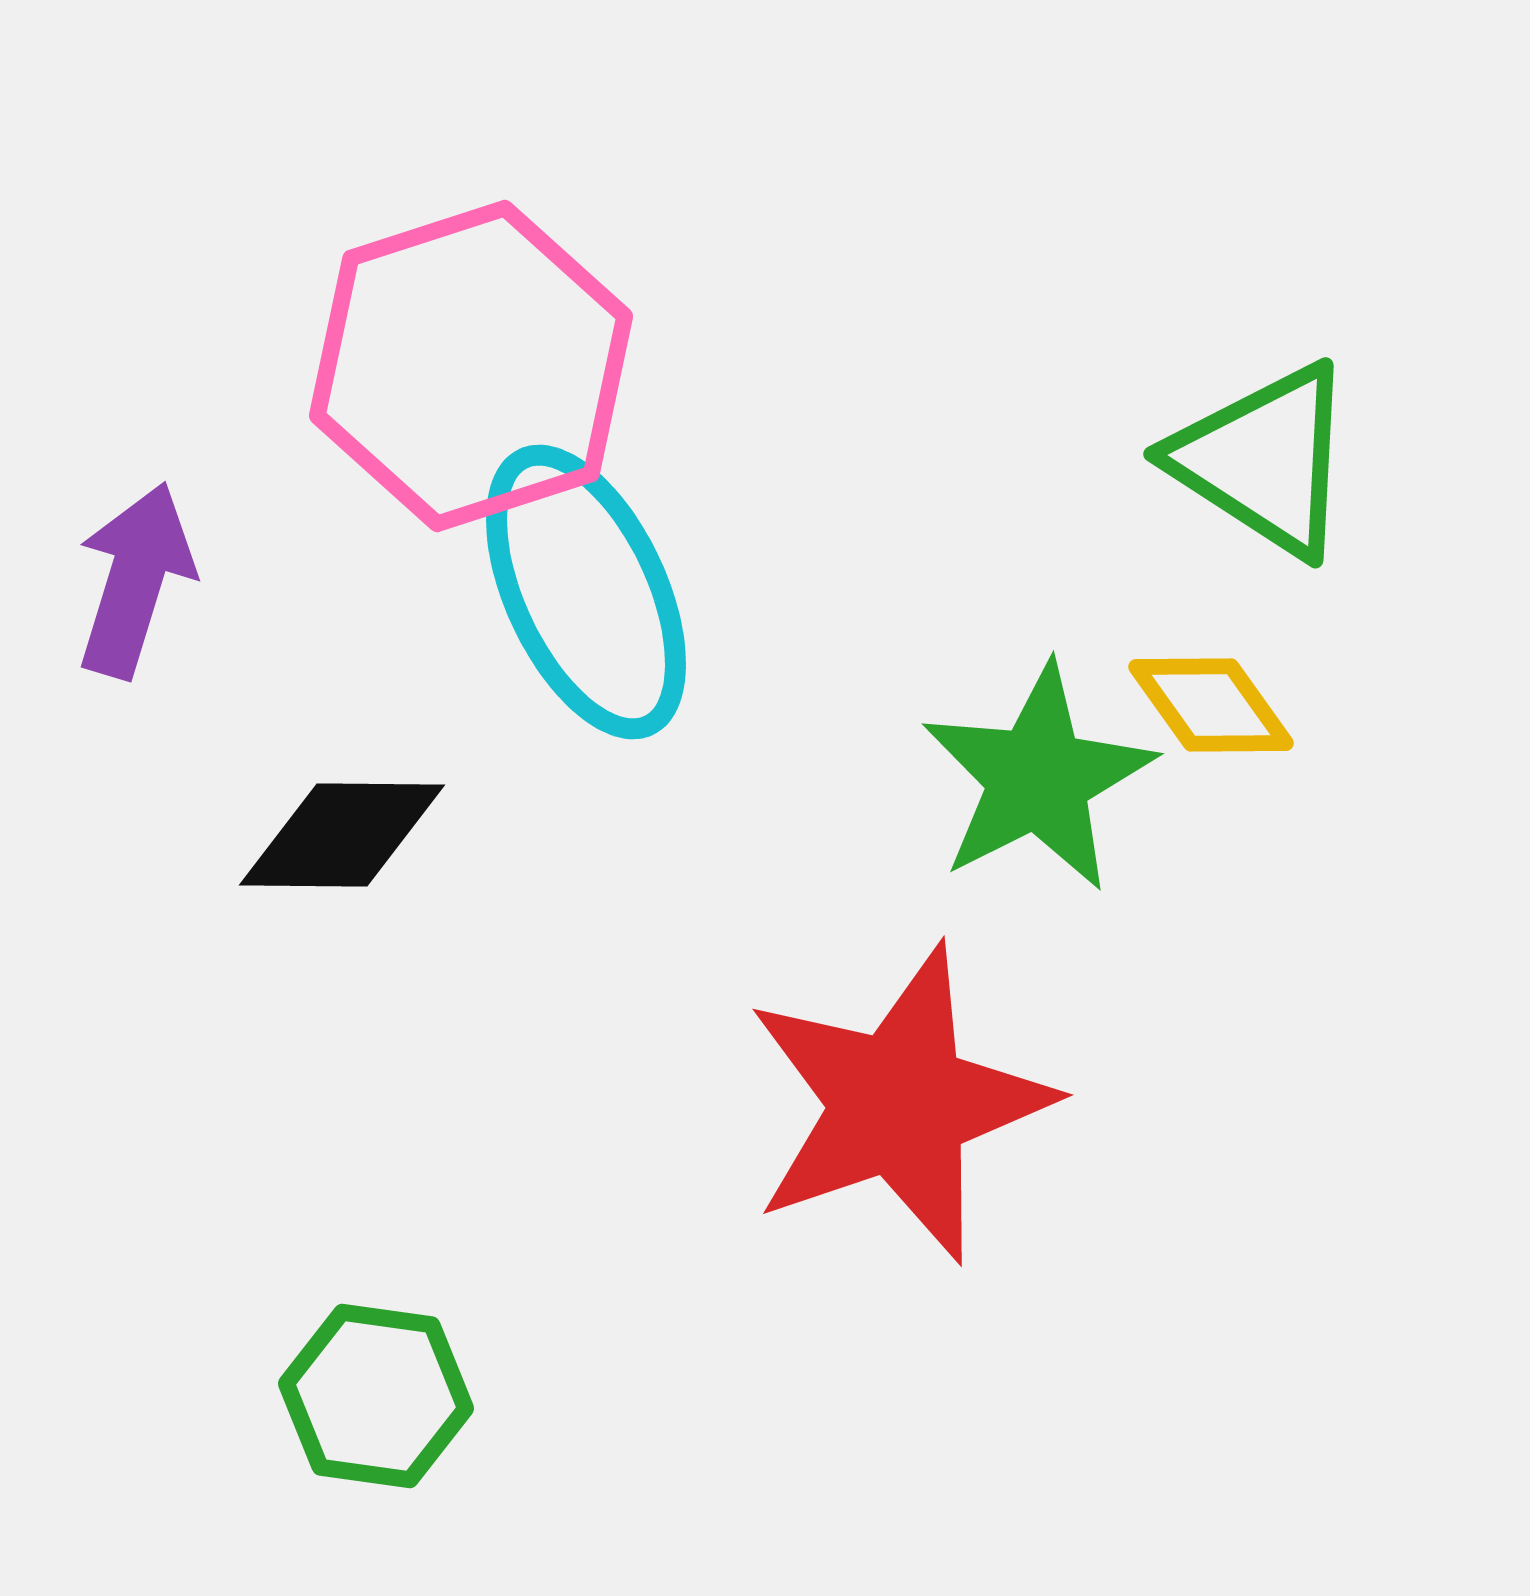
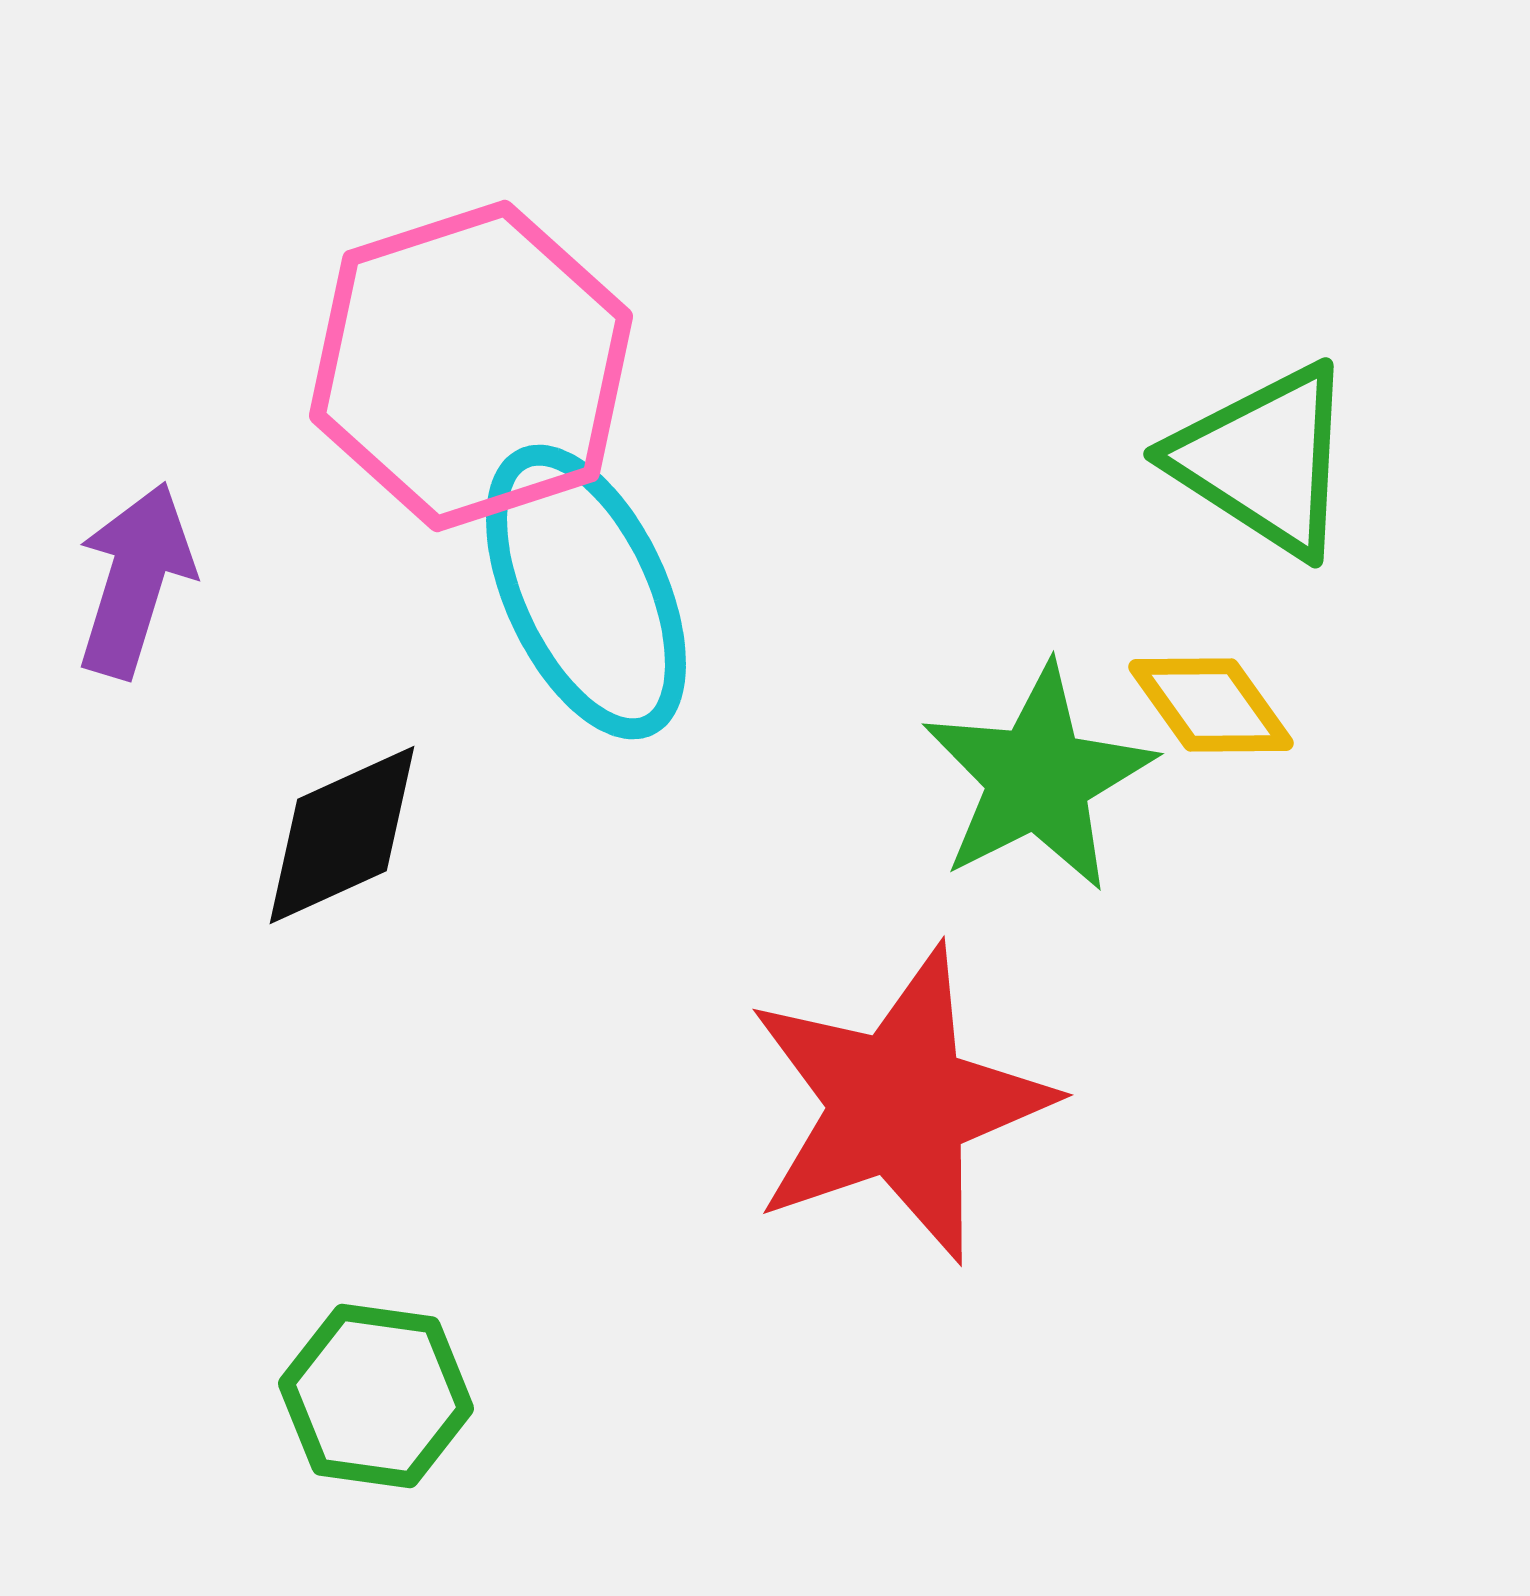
black diamond: rotated 25 degrees counterclockwise
